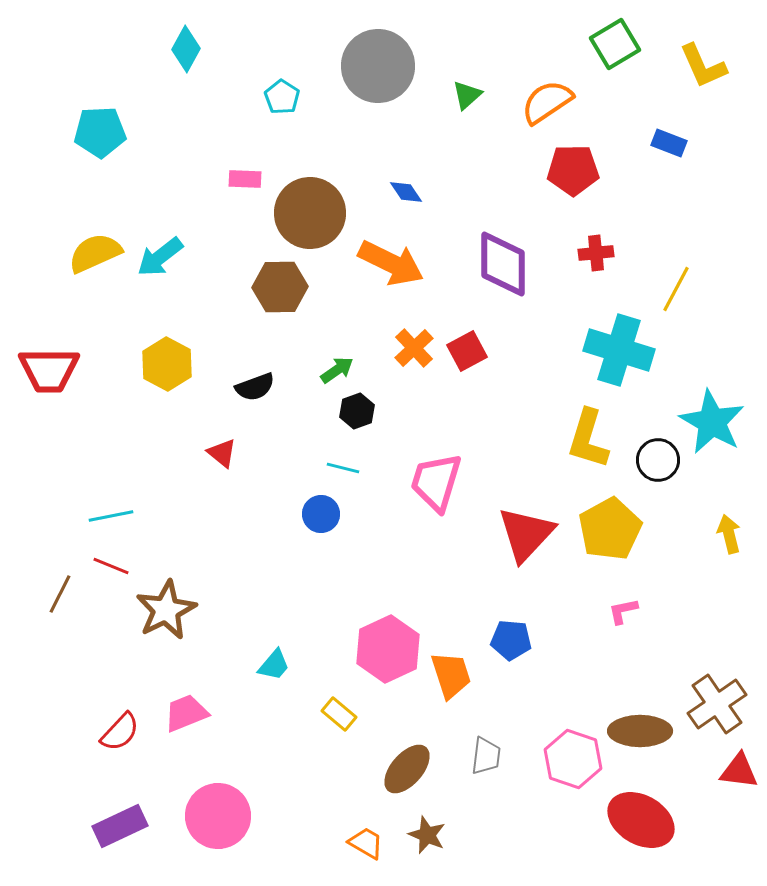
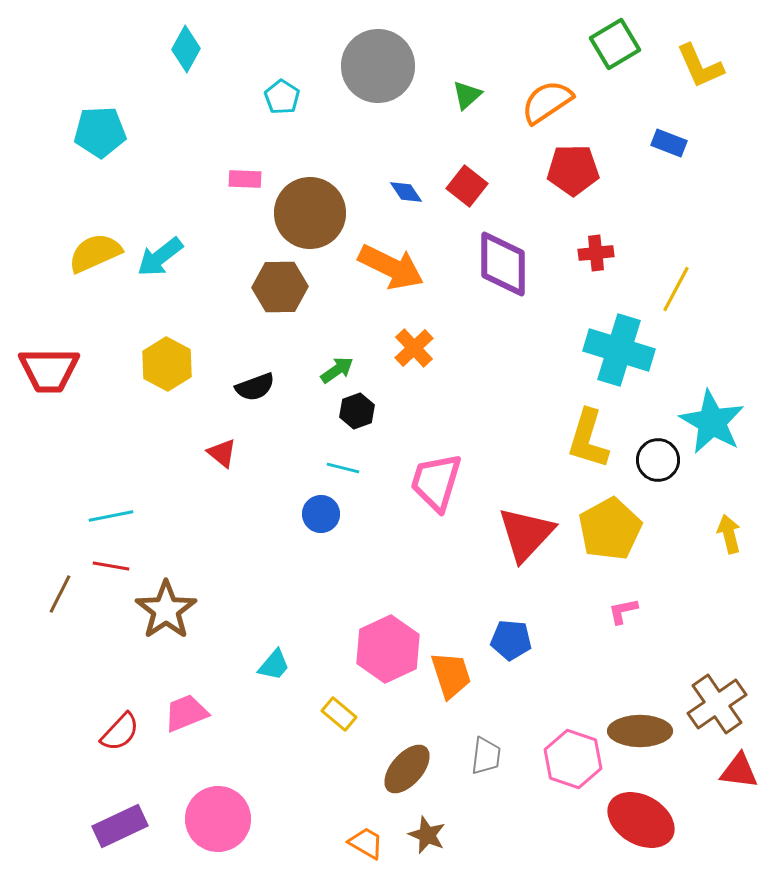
yellow L-shape at (703, 66): moved 3 px left
orange arrow at (391, 263): moved 4 px down
red square at (467, 351): moved 165 px up; rotated 24 degrees counterclockwise
red line at (111, 566): rotated 12 degrees counterclockwise
brown star at (166, 610): rotated 8 degrees counterclockwise
pink circle at (218, 816): moved 3 px down
